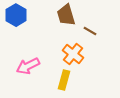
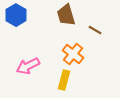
brown line: moved 5 px right, 1 px up
